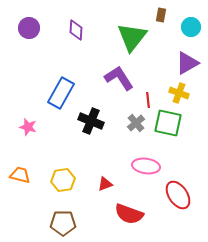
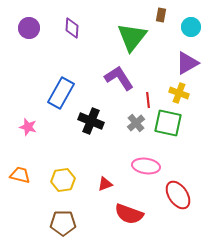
purple diamond: moved 4 px left, 2 px up
